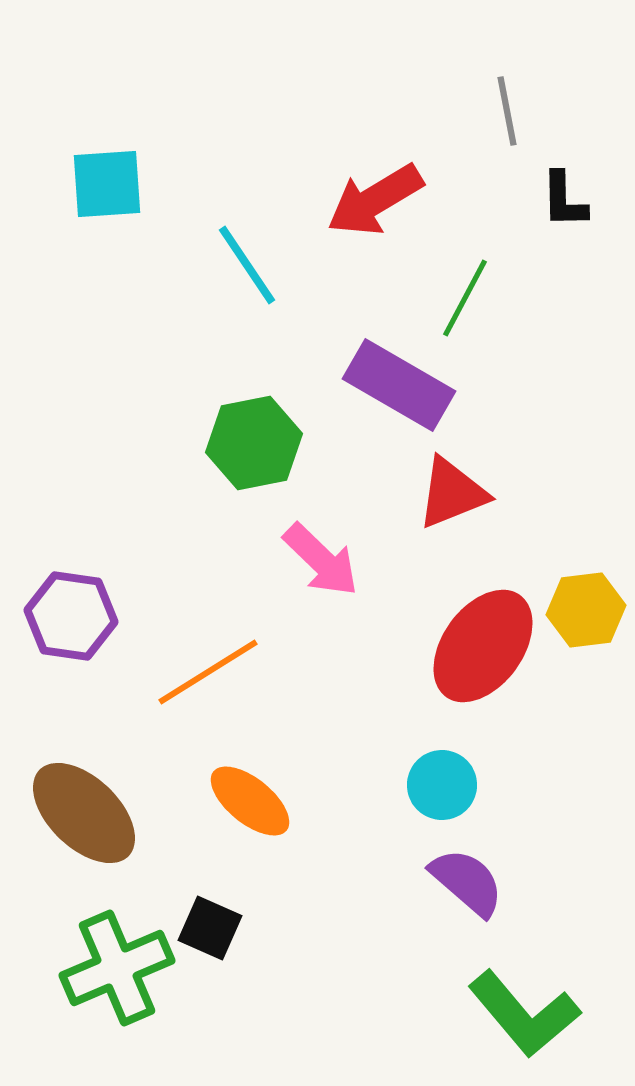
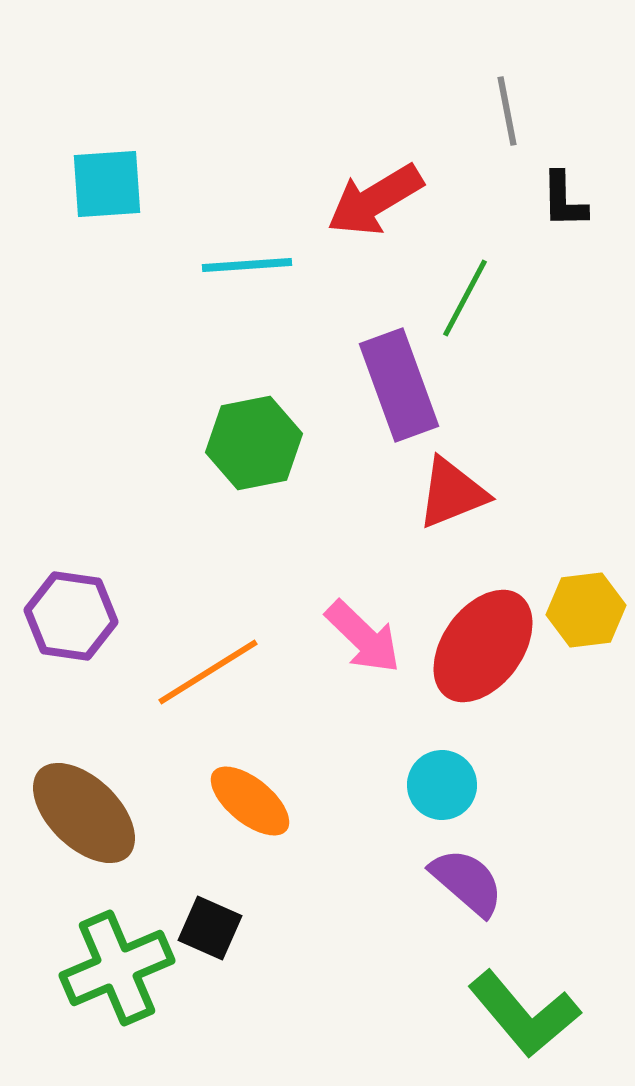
cyan line: rotated 60 degrees counterclockwise
purple rectangle: rotated 40 degrees clockwise
pink arrow: moved 42 px right, 77 px down
